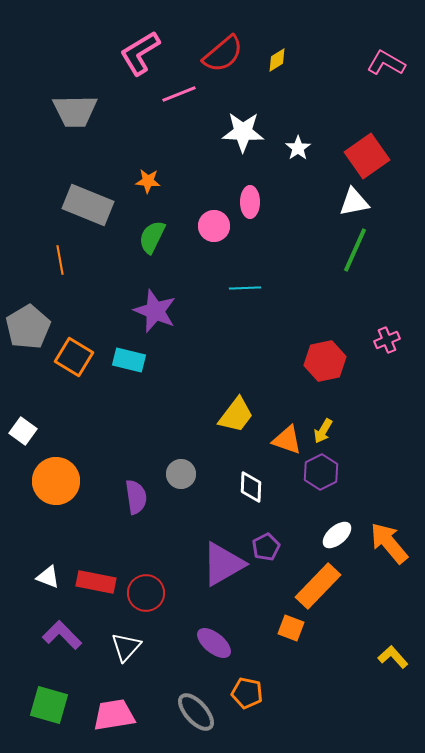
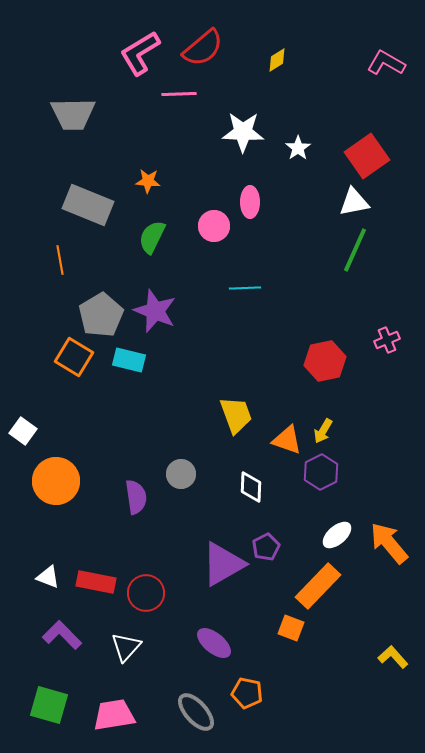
red semicircle at (223, 54): moved 20 px left, 6 px up
pink line at (179, 94): rotated 20 degrees clockwise
gray trapezoid at (75, 111): moved 2 px left, 3 px down
gray pentagon at (28, 327): moved 73 px right, 12 px up
yellow trapezoid at (236, 415): rotated 57 degrees counterclockwise
